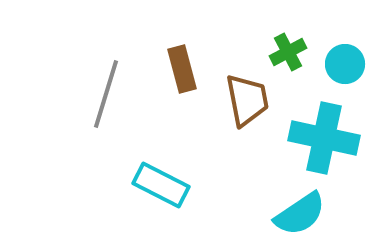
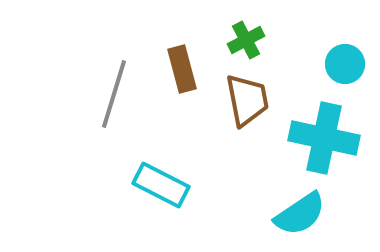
green cross: moved 42 px left, 12 px up
gray line: moved 8 px right
